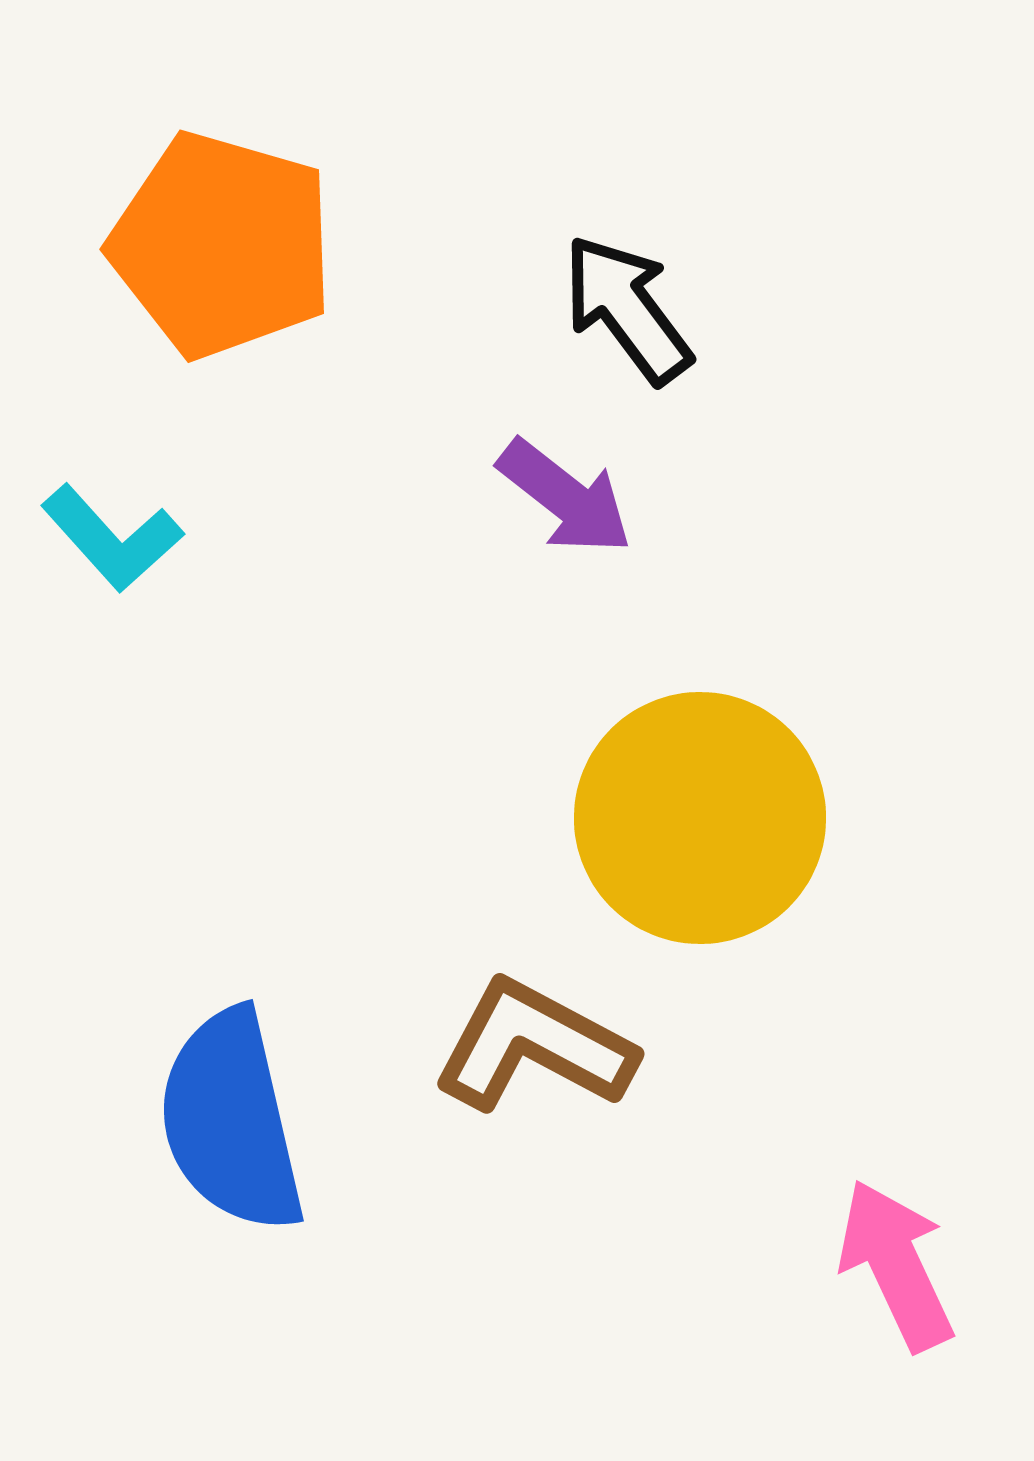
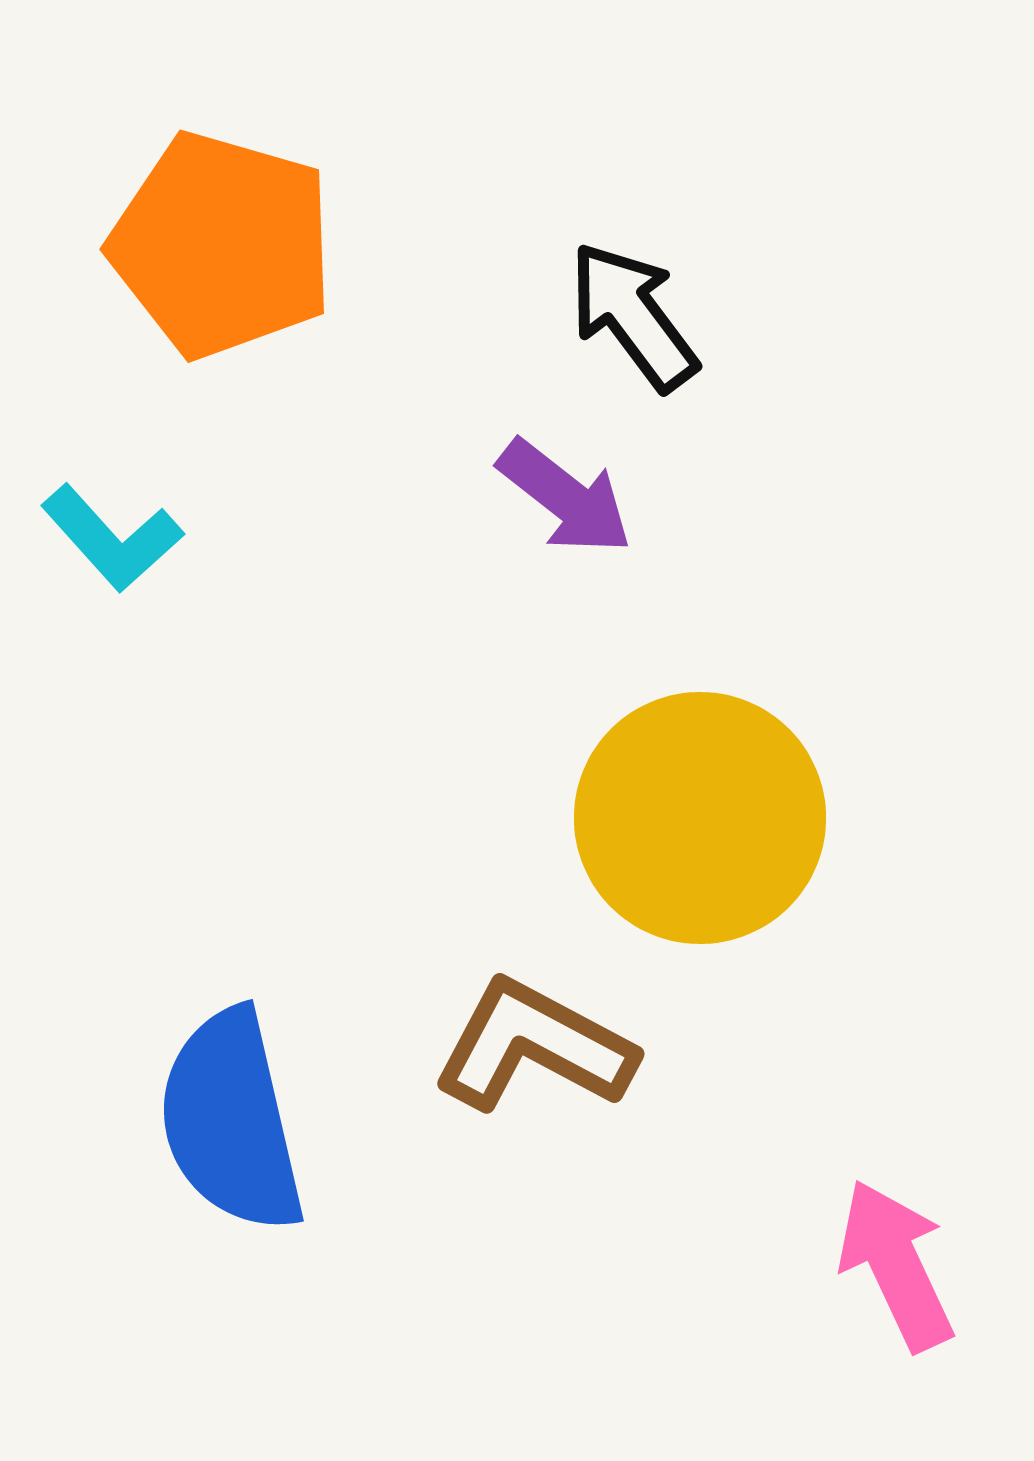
black arrow: moved 6 px right, 7 px down
